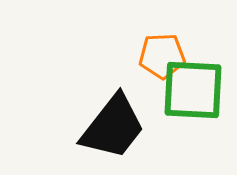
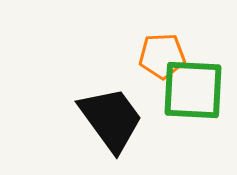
black trapezoid: moved 2 px left, 8 px up; rotated 74 degrees counterclockwise
